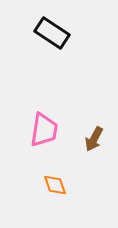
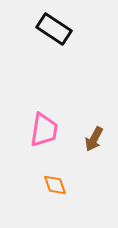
black rectangle: moved 2 px right, 4 px up
